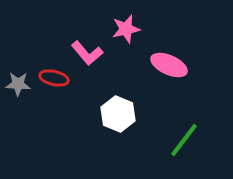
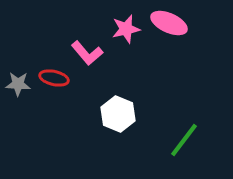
pink ellipse: moved 42 px up
